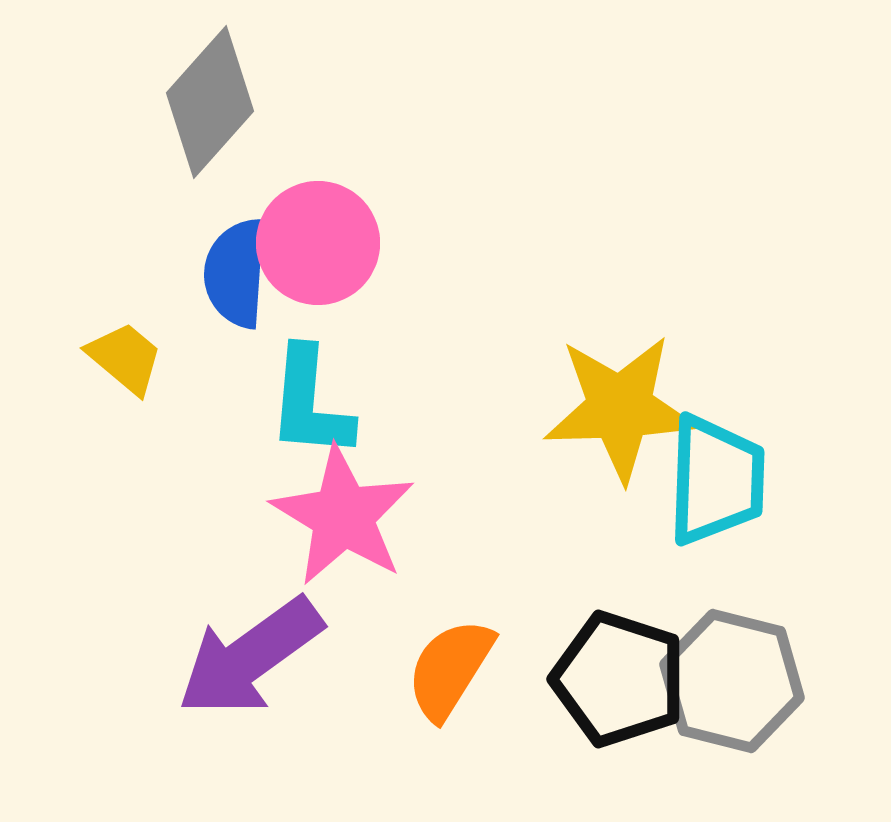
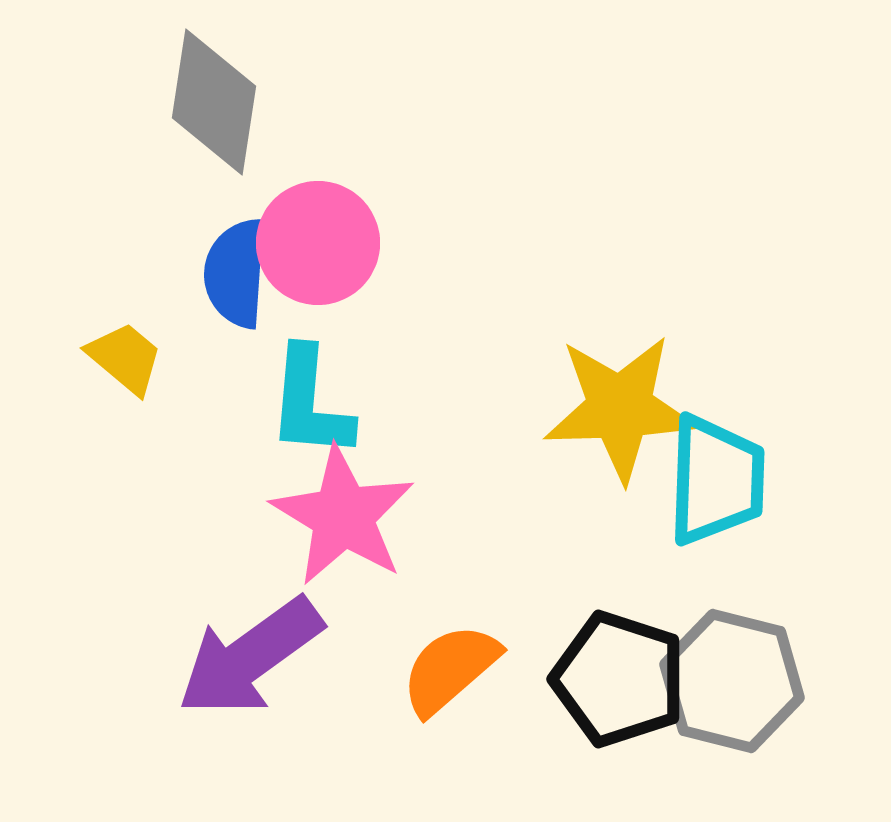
gray diamond: moved 4 px right; rotated 33 degrees counterclockwise
orange semicircle: rotated 17 degrees clockwise
